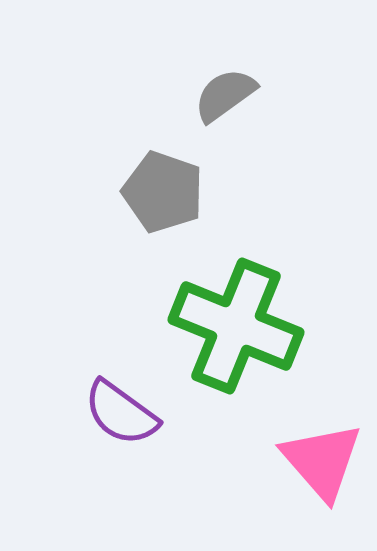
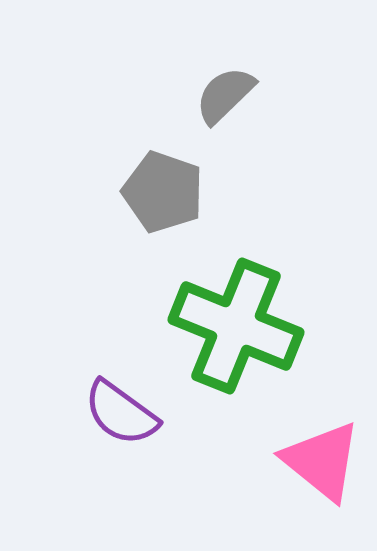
gray semicircle: rotated 8 degrees counterclockwise
pink triangle: rotated 10 degrees counterclockwise
